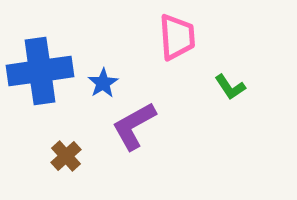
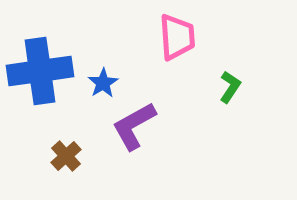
green L-shape: rotated 112 degrees counterclockwise
